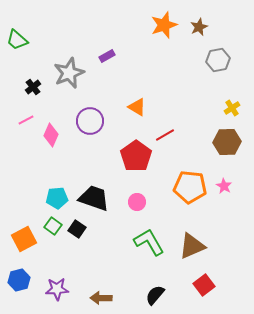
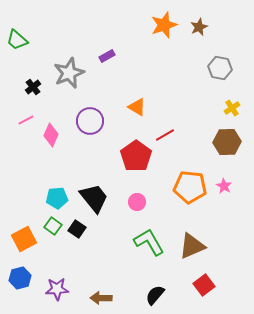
gray hexagon: moved 2 px right, 8 px down; rotated 20 degrees clockwise
black trapezoid: rotated 32 degrees clockwise
blue hexagon: moved 1 px right, 2 px up
